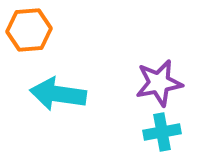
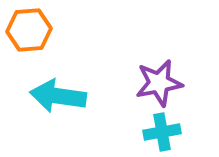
cyan arrow: moved 2 px down
